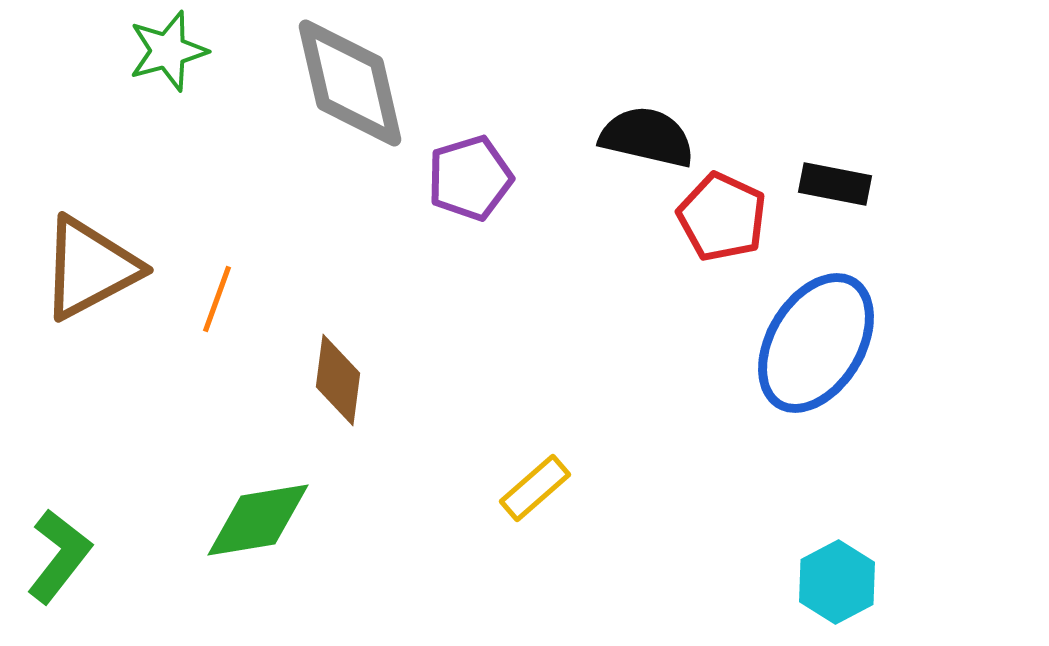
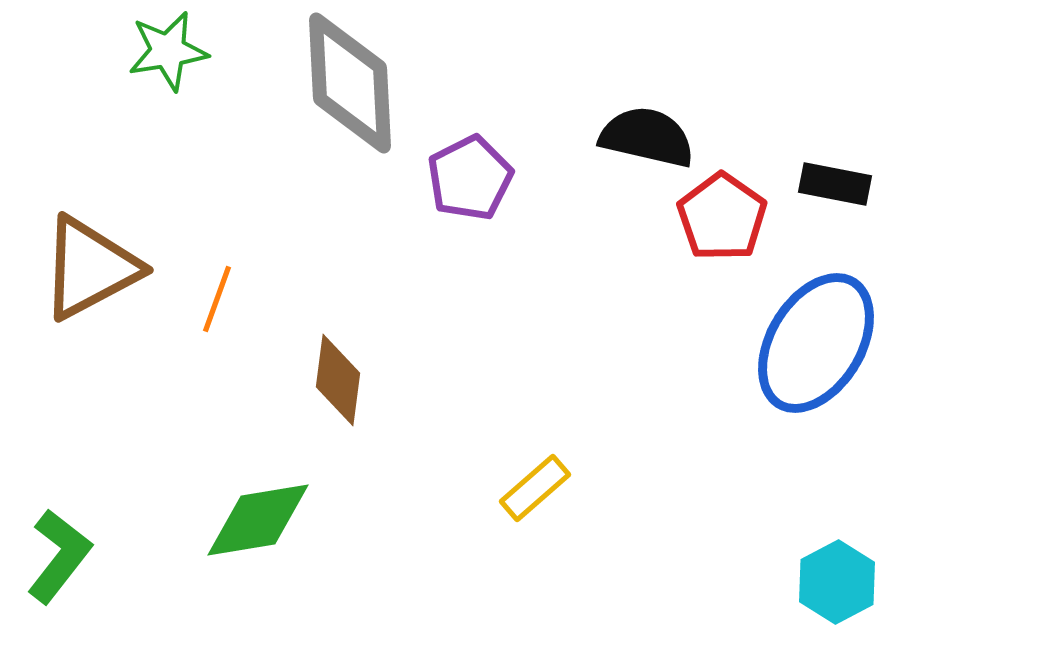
green star: rotated 6 degrees clockwise
gray diamond: rotated 10 degrees clockwise
purple pentagon: rotated 10 degrees counterclockwise
red pentagon: rotated 10 degrees clockwise
